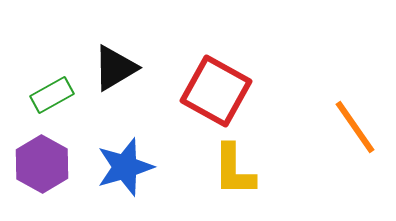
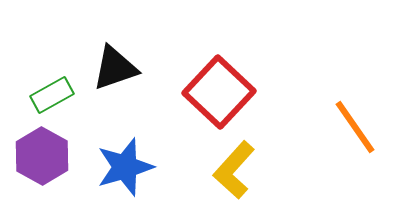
black triangle: rotated 12 degrees clockwise
red square: moved 3 px right, 1 px down; rotated 14 degrees clockwise
purple hexagon: moved 8 px up
yellow L-shape: rotated 42 degrees clockwise
